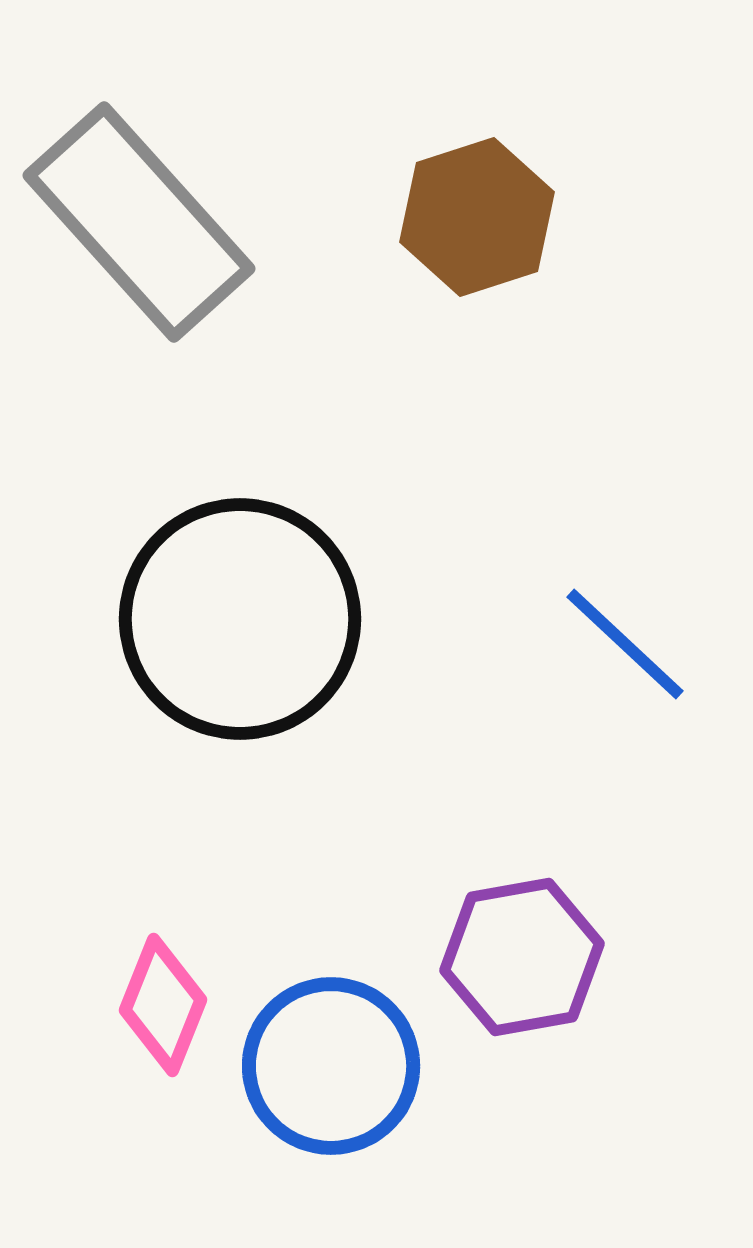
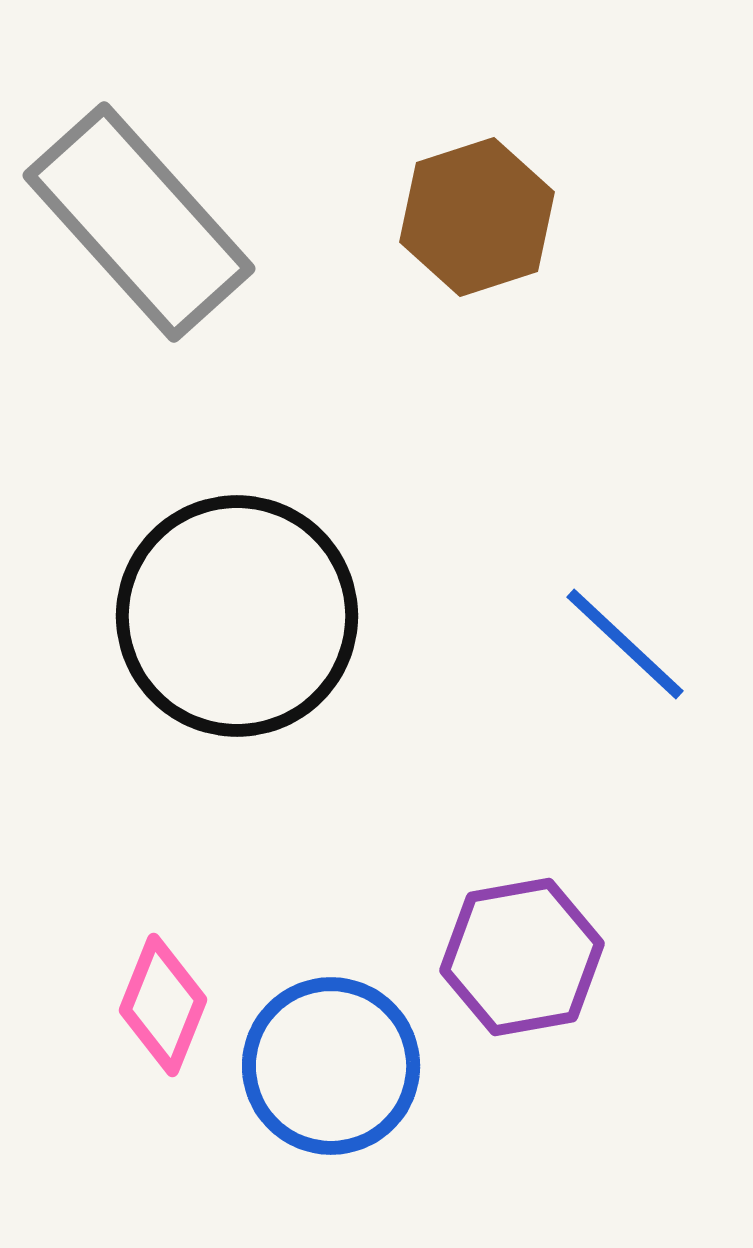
black circle: moved 3 px left, 3 px up
